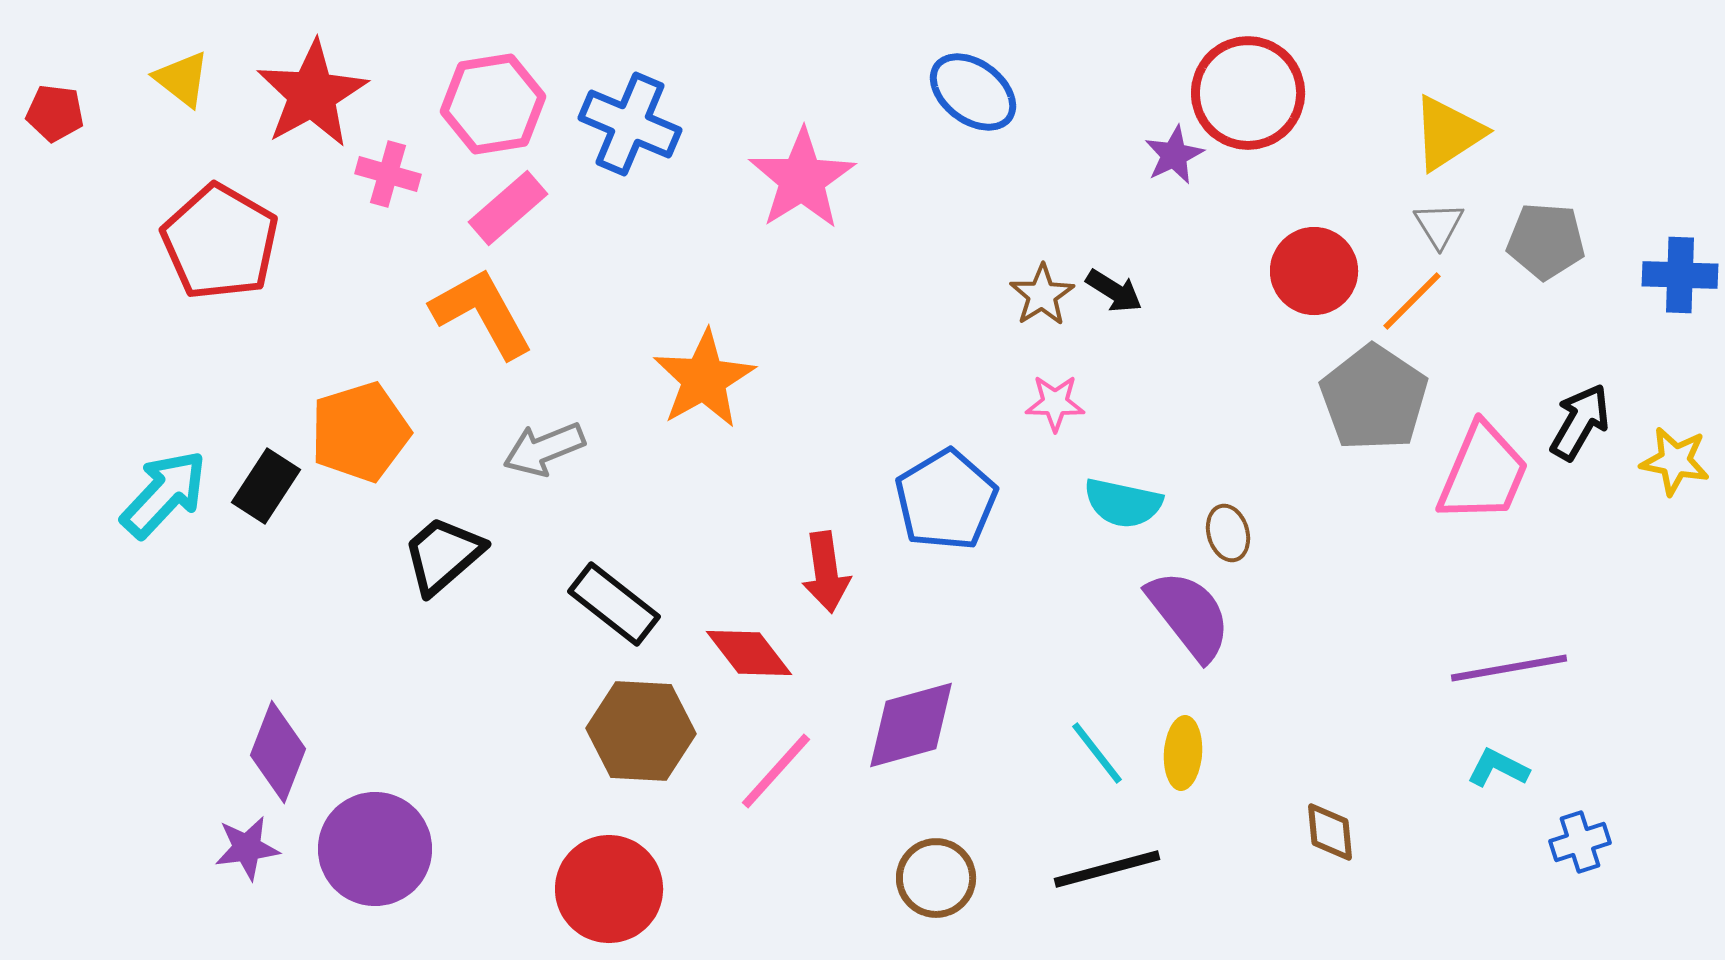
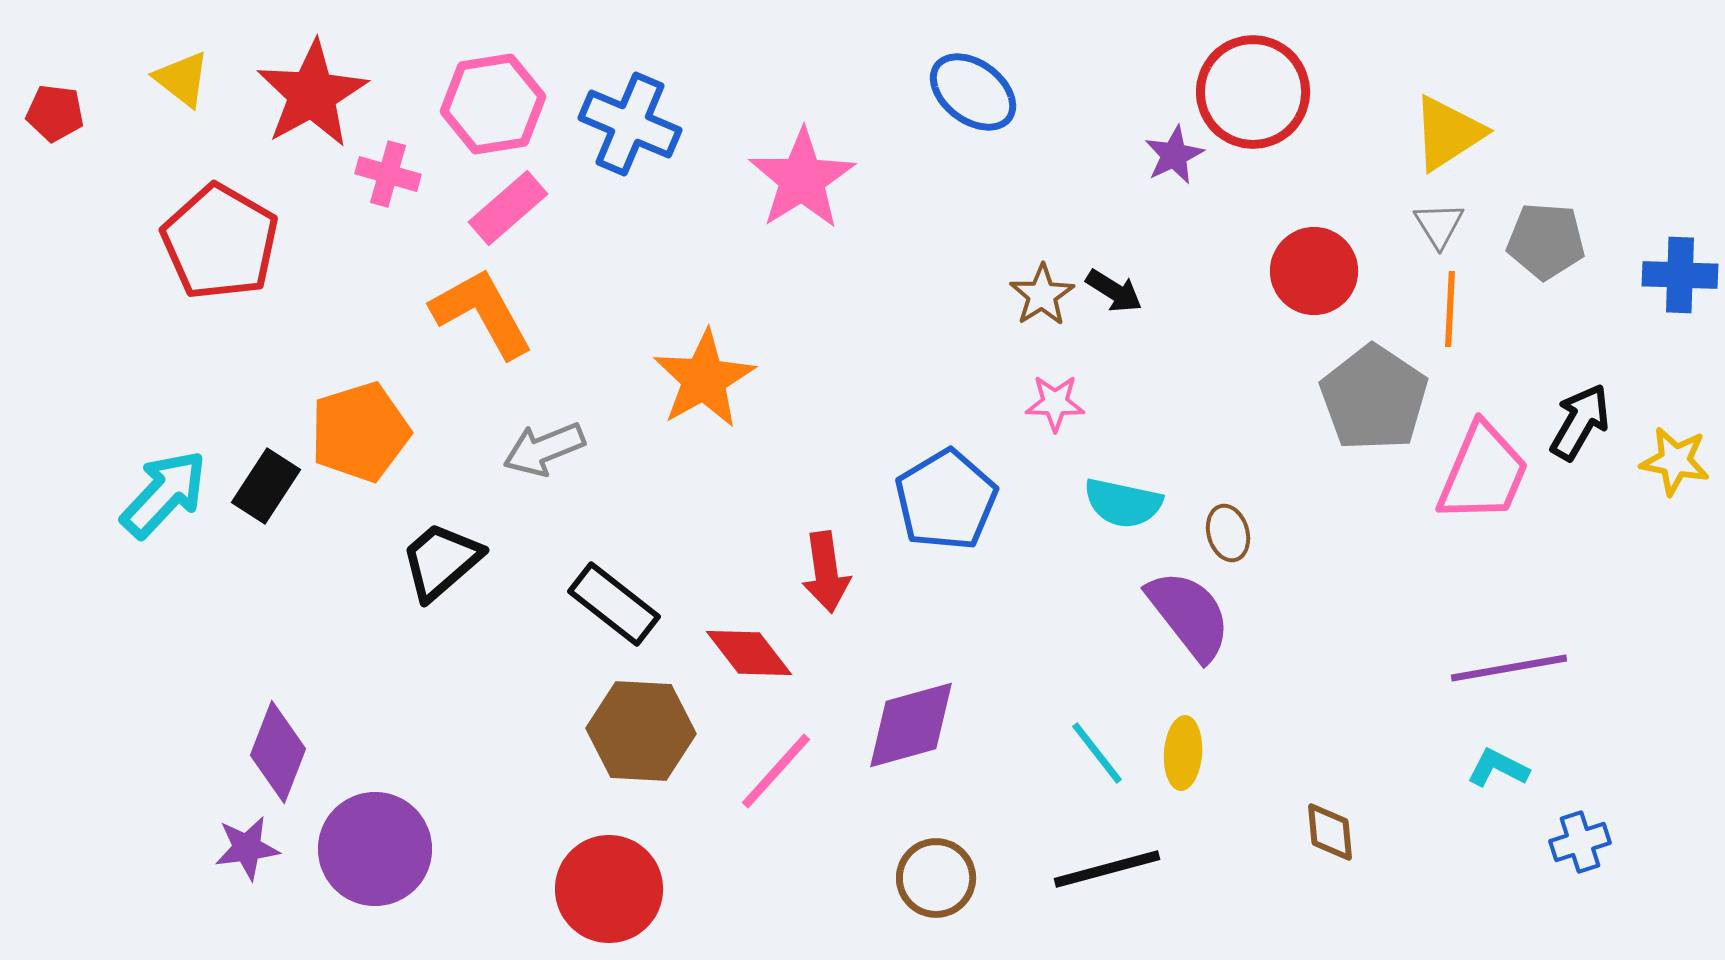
red circle at (1248, 93): moved 5 px right, 1 px up
orange line at (1412, 301): moved 38 px right, 8 px down; rotated 42 degrees counterclockwise
black trapezoid at (443, 555): moved 2 px left, 6 px down
